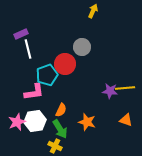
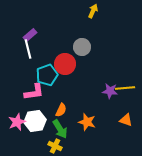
purple rectangle: moved 9 px right, 1 px down; rotated 16 degrees counterclockwise
